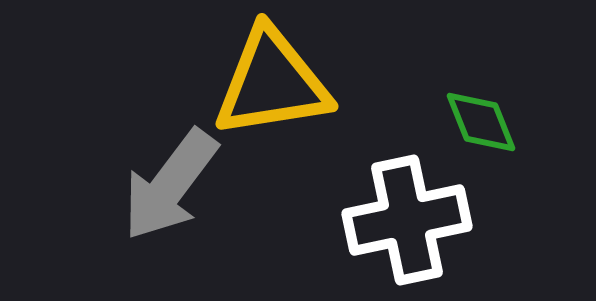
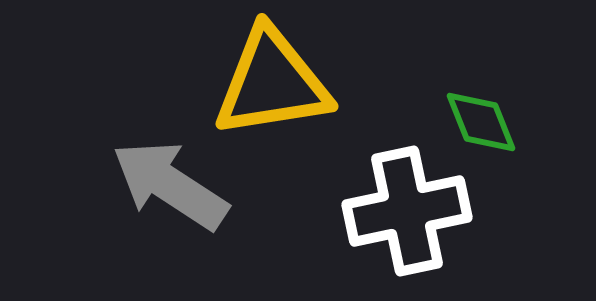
gray arrow: rotated 86 degrees clockwise
white cross: moved 9 px up
